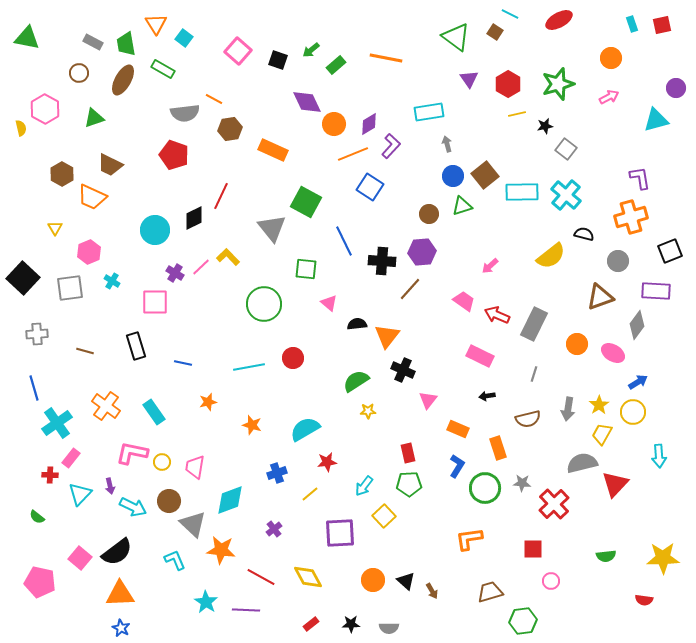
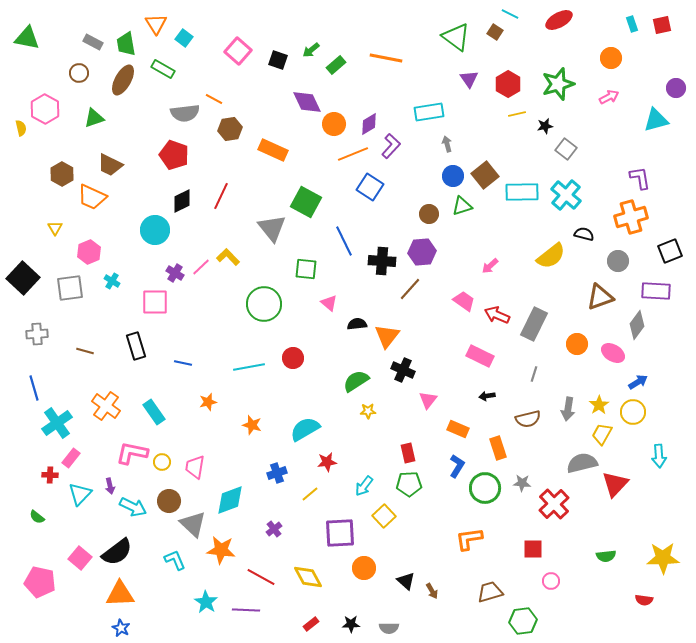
black diamond at (194, 218): moved 12 px left, 17 px up
orange circle at (373, 580): moved 9 px left, 12 px up
